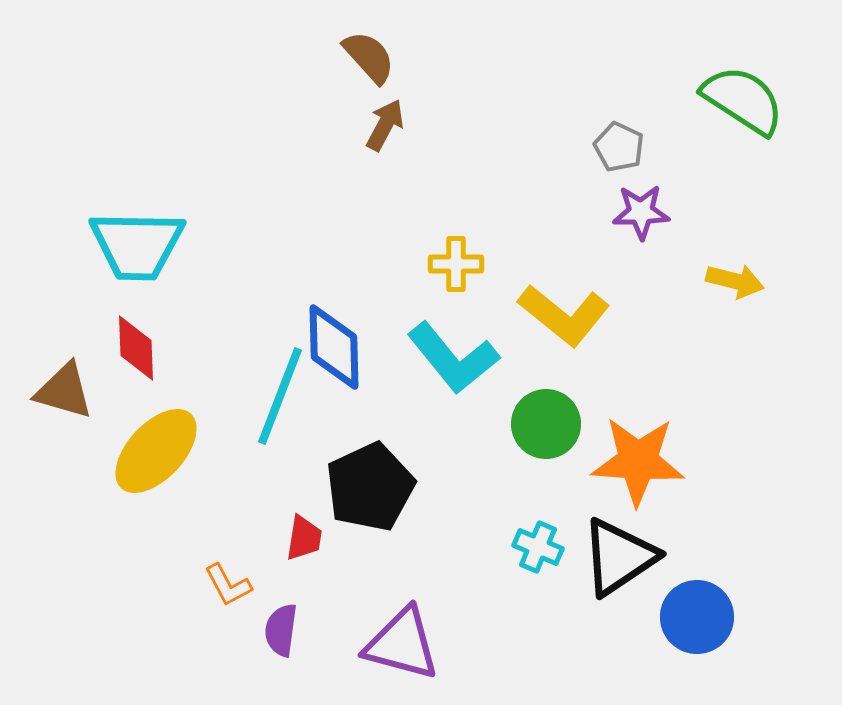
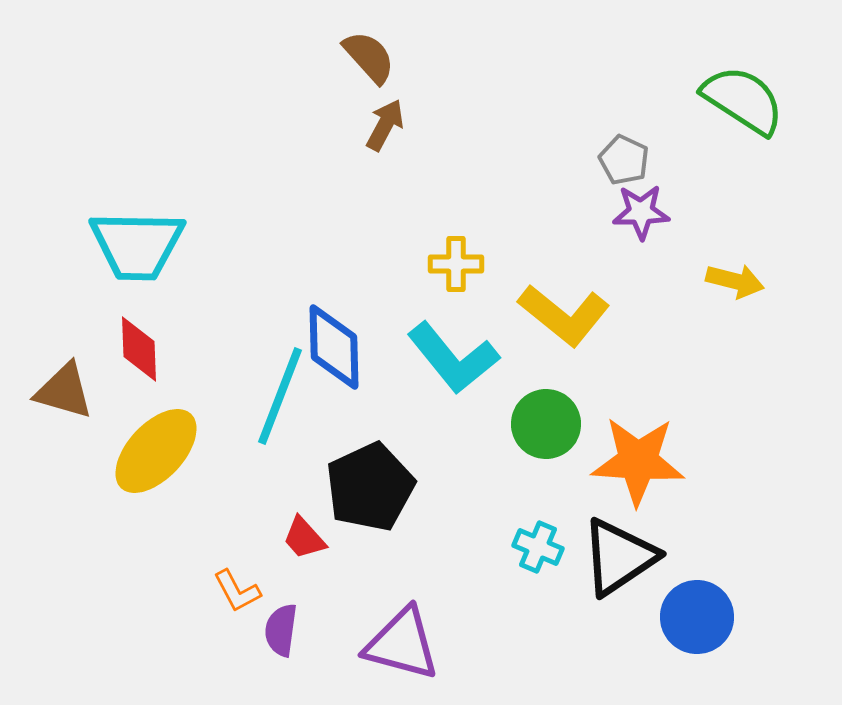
gray pentagon: moved 5 px right, 13 px down
red diamond: moved 3 px right, 1 px down
red trapezoid: rotated 129 degrees clockwise
orange L-shape: moved 9 px right, 6 px down
